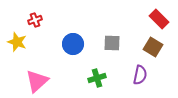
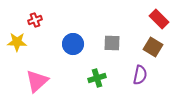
yellow star: rotated 18 degrees counterclockwise
